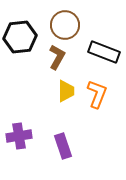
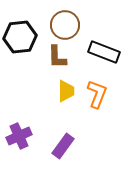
brown L-shape: rotated 150 degrees clockwise
purple cross: rotated 15 degrees counterclockwise
purple rectangle: rotated 55 degrees clockwise
